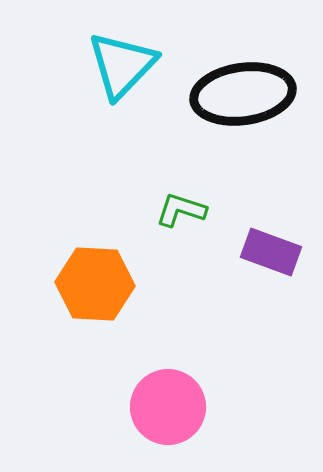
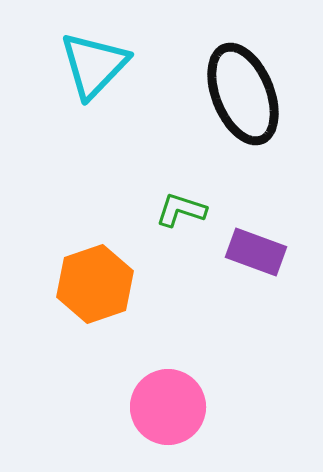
cyan triangle: moved 28 px left
black ellipse: rotated 76 degrees clockwise
purple rectangle: moved 15 px left
orange hexagon: rotated 22 degrees counterclockwise
